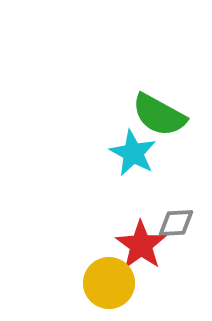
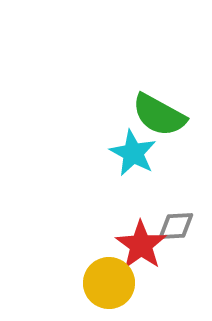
gray diamond: moved 3 px down
